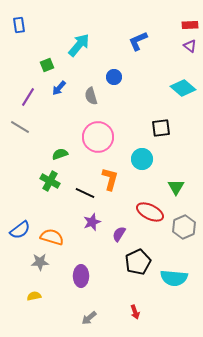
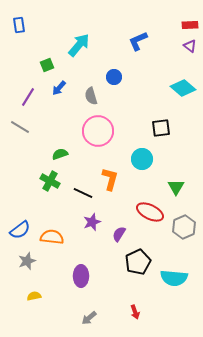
pink circle: moved 6 px up
black line: moved 2 px left
orange semicircle: rotated 10 degrees counterclockwise
gray star: moved 13 px left, 1 px up; rotated 18 degrees counterclockwise
